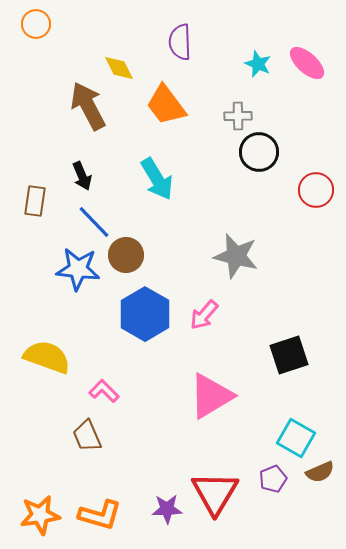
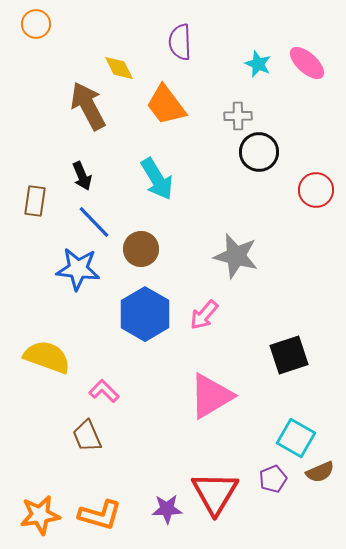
brown circle: moved 15 px right, 6 px up
